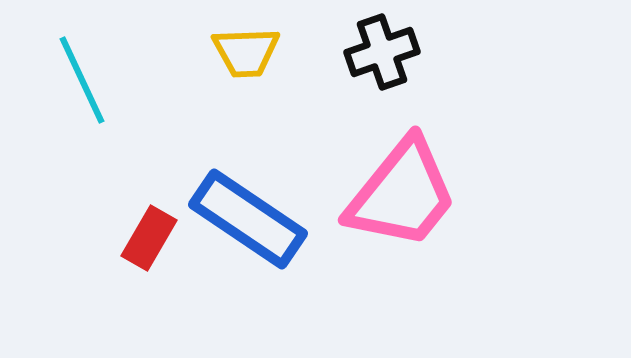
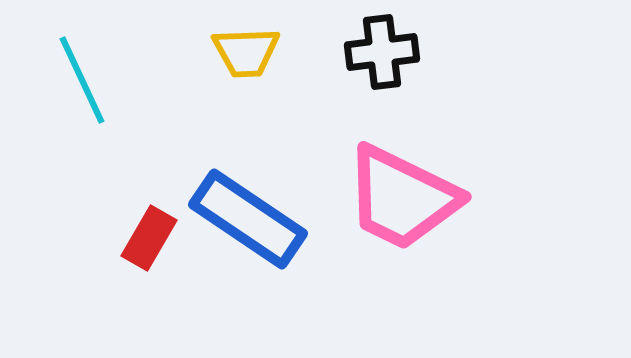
black cross: rotated 12 degrees clockwise
pink trapezoid: moved 4 px down; rotated 77 degrees clockwise
